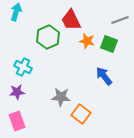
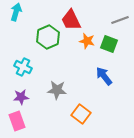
purple star: moved 4 px right, 5 px down
gray star: moved 4 px left, 7 px up
